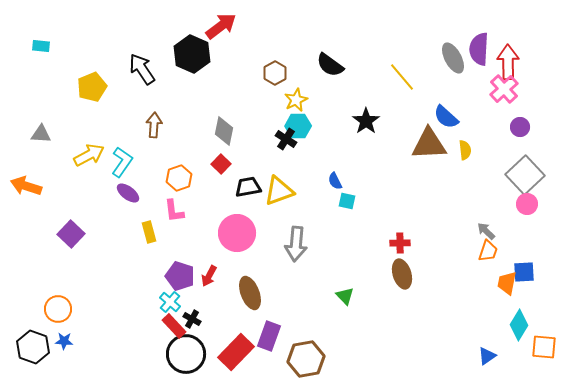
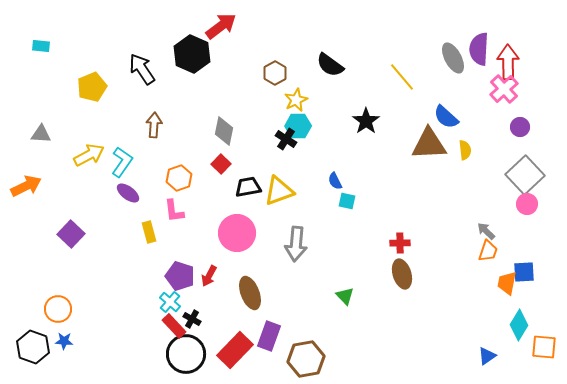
orange arrow at (26, 186): rotated 136 degrees clockwise
red rectangle at (236, 352): moved 1 px left, 2 px up
